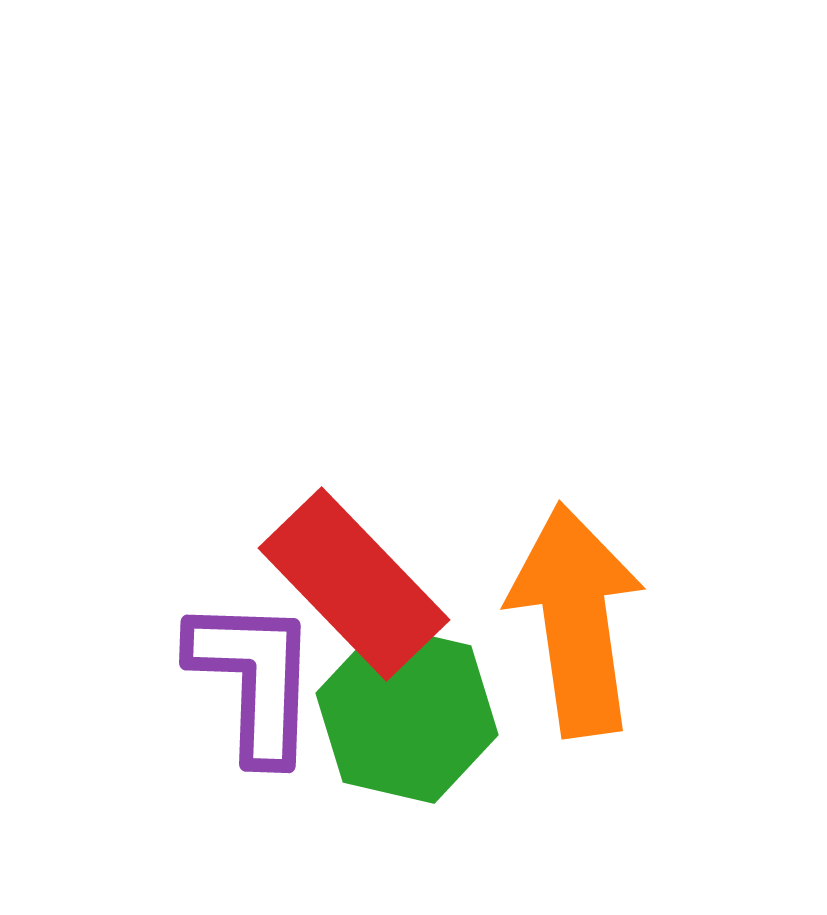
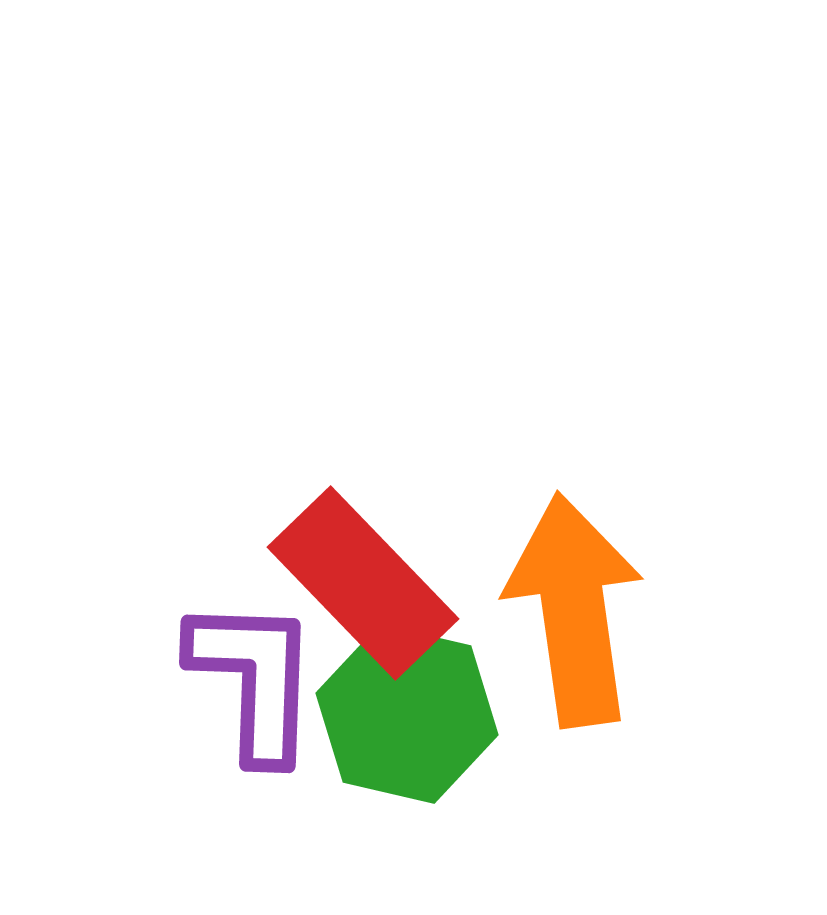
red rectangle: moved 9 px right, 1 px up
orange arrow: moved 2 px left, 10 px up
